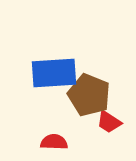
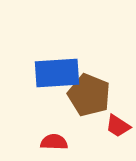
blue rectangle: moved 3 px right
red trapezoid: moved 9 px right, 4 px down
